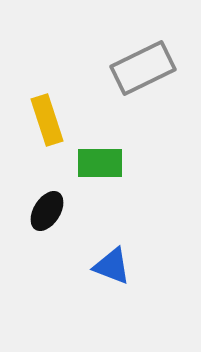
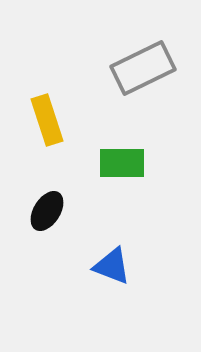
green rectangle: moved 22 px right
